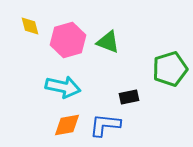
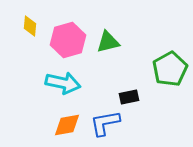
yellow diamond: rotated 20 degrees clockwise
green triangle: rotated 35 degrees counterclockwise
green pentagon: rotated 12 degrees counterclockwise
cyan arrow: moved 4 px up
blue L-shape: moved 2 px up; rotated 16 degrees counterclockwise
